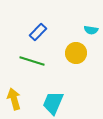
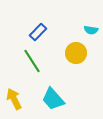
green line: rotated 40 degrees clockwise
yellow arrow: rotated 10 degrees counterclockwise
cyan trapezoid: moved 4 px up; rotated 65 degrees counterclockwise
